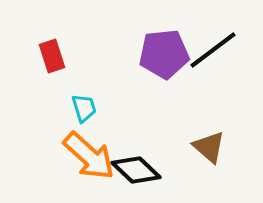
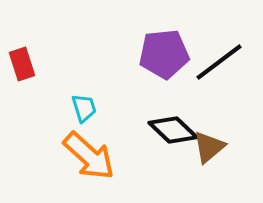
black line: moved 6 px right, 12 px down
red rectangle: moved 30 px left, 8 px down
brown triangle: rotated 39 degrees clockwise
black diamond: moved 37 px right, 40 px up
